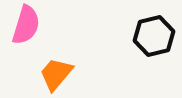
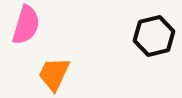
orange trapezoid: moved 2 px left; rotated 15 degrees counterclockwise
